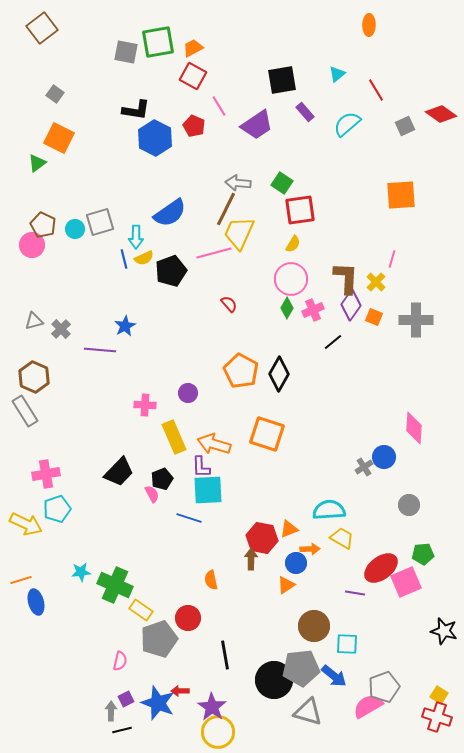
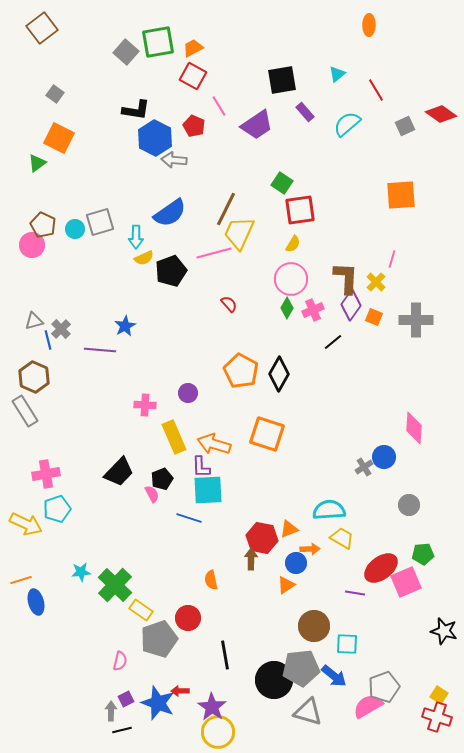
gray square at (126, 52): rotated 30 degrees clockwise
gray arrow at (238, 183): moved 64 px left, 23 px up
blue line at (124, 259): moved 76 px left, 81 px down
green cross at (115, 585): rotated 20 degrees clockwise
